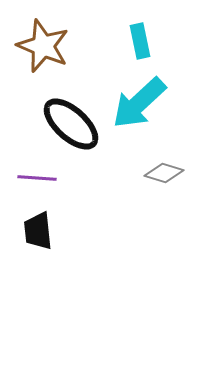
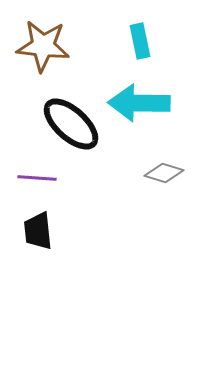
brown star: rotated 16 degrees counterclockwise
cyan arrow: rotated 44 degrees clockwise
